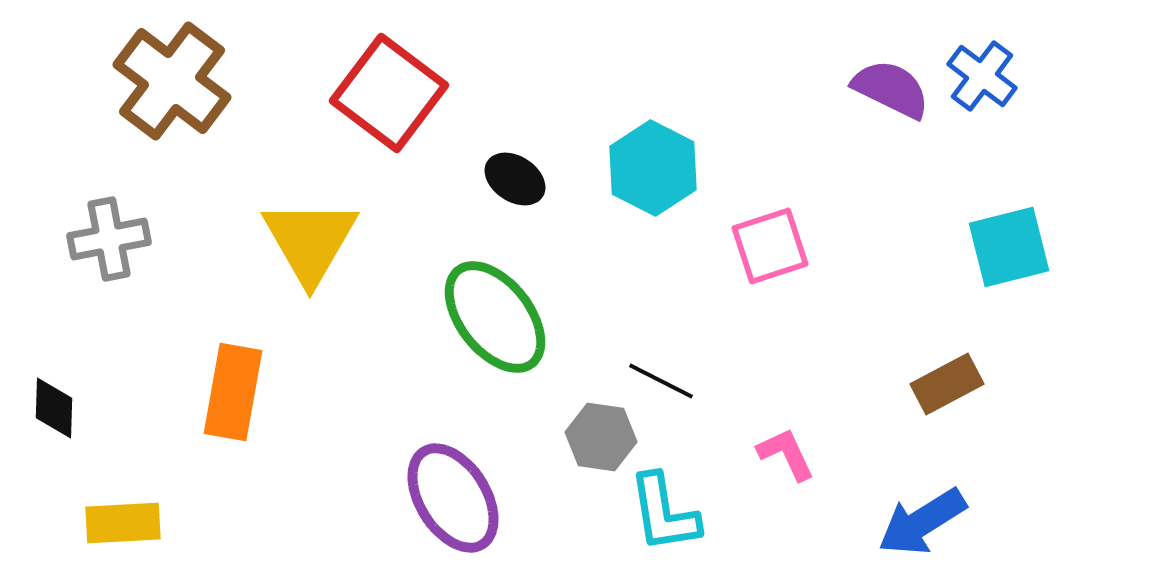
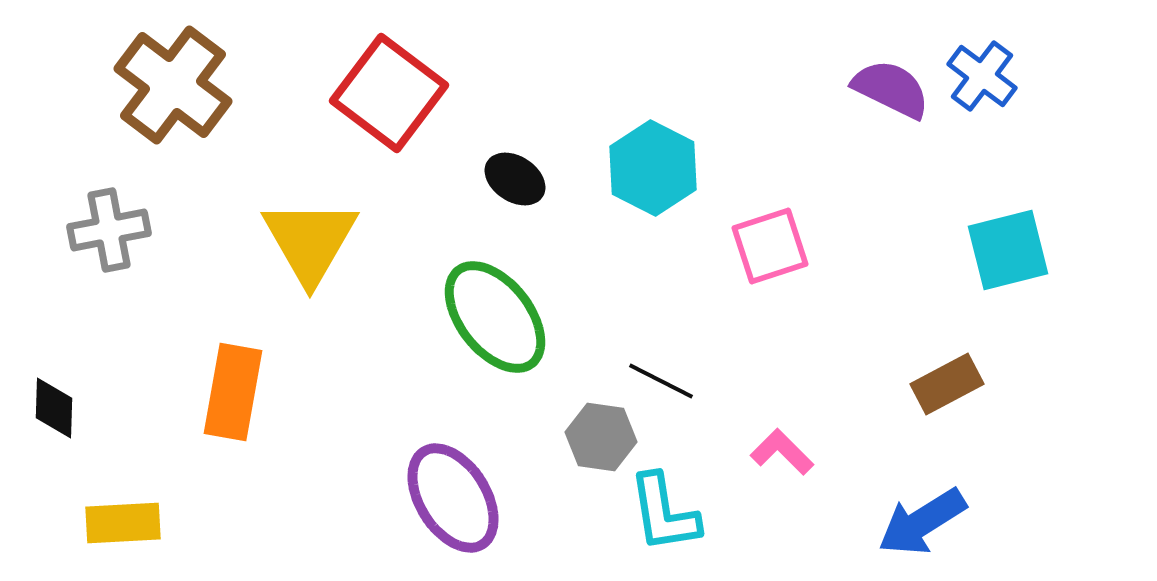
brown cross: moved 1 px right, 4 px down
gray cross: moved 9 px up
cyan square: moved 1 px left, 3 px down
pink L-shape: moved 4 px left, 2 px up; rotated 20 degrees counterclockwise
